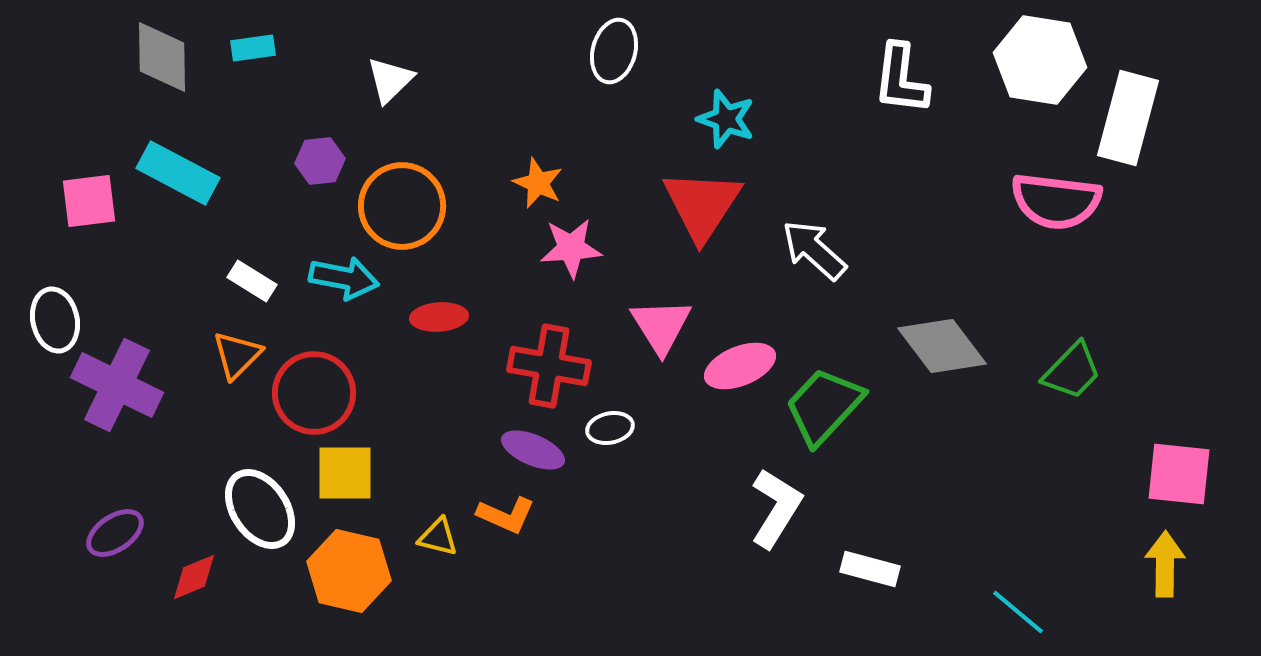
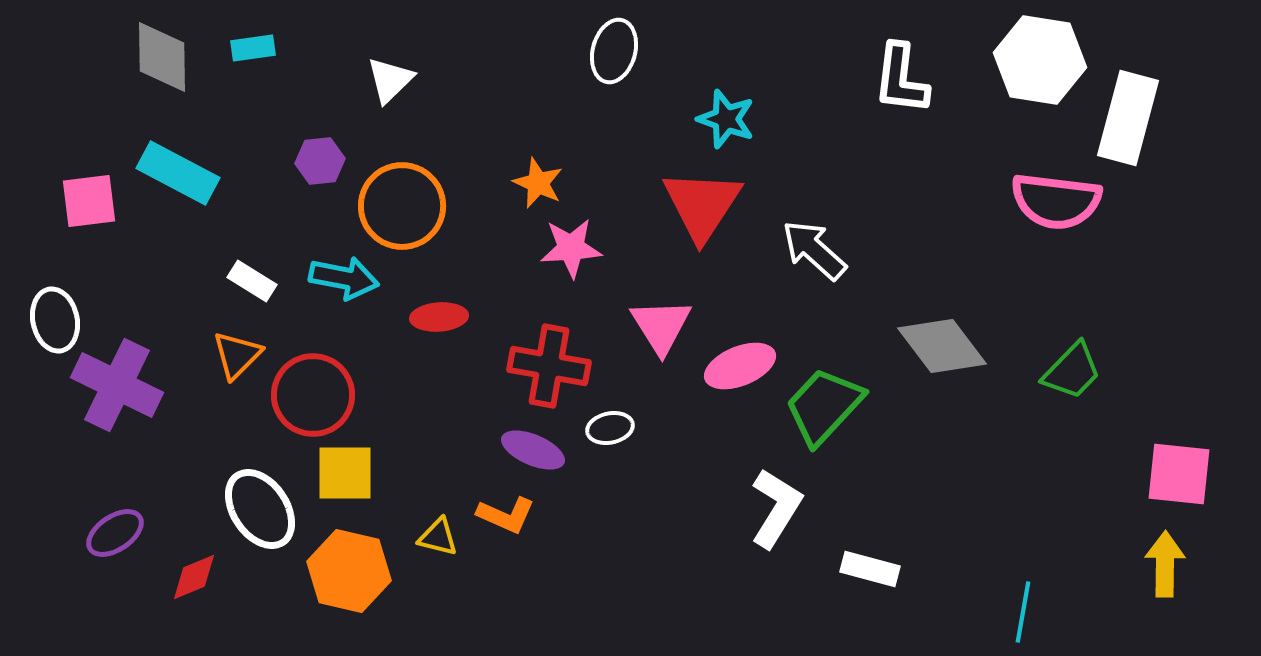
red circle at (314, 393): moved 1 px left, 2 px down
cyan line at (1018, 612): moved 5 px right; rotated 60 degrees clockwise
